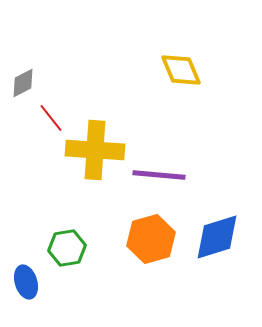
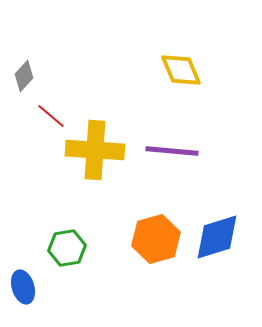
gray diamond: moved 1 px right, 7 px up; rotated 20 degrees counterclockwise
red line: moved 2 px up; rotated 12 degrees counterclockwise
purple line: moved 13 px right, 24 px up
orange hexagon: moved 5 px right
blue ellipse: moved 3 px left, 5 px down
